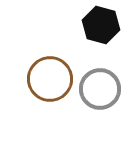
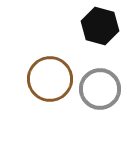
black hexagon: moved 1 px left, 1 px down
